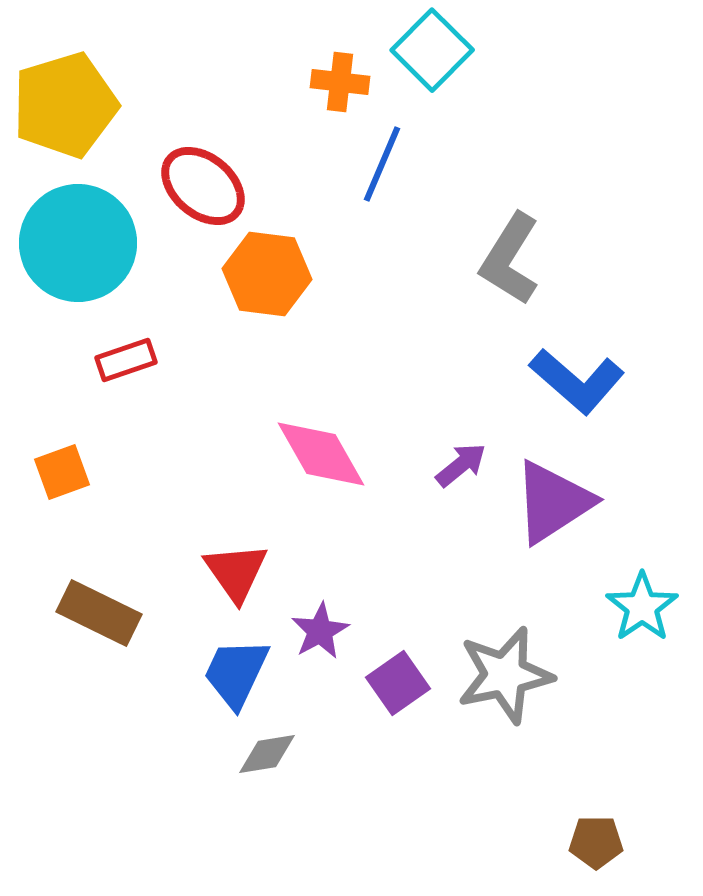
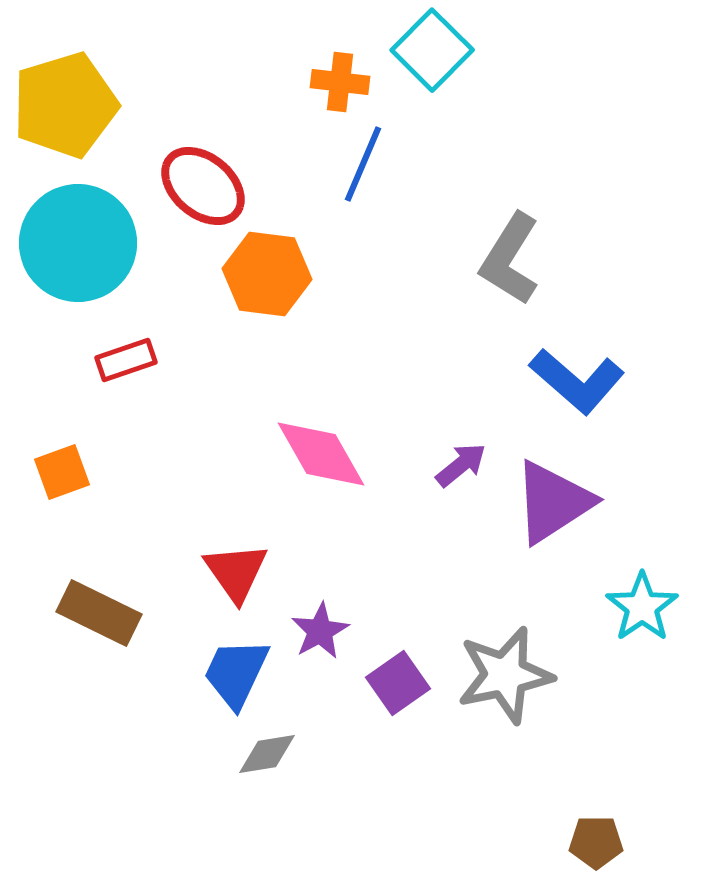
blue line: moved 19 px left
